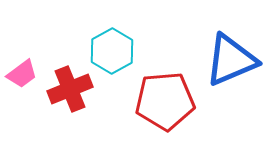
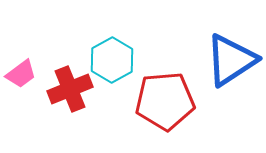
cyan hexagon: moved 9 px down
blue triangle: rotated 10 degrees counterclockwise
pink trapezoid: moved 1 px left
